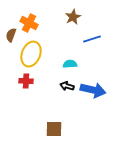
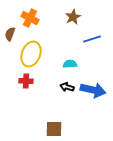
orange cross: moved 1 px right, 5 px up
brown semicircle: moved 1 px left, 1 px up
black arrow: moved 1 px down
